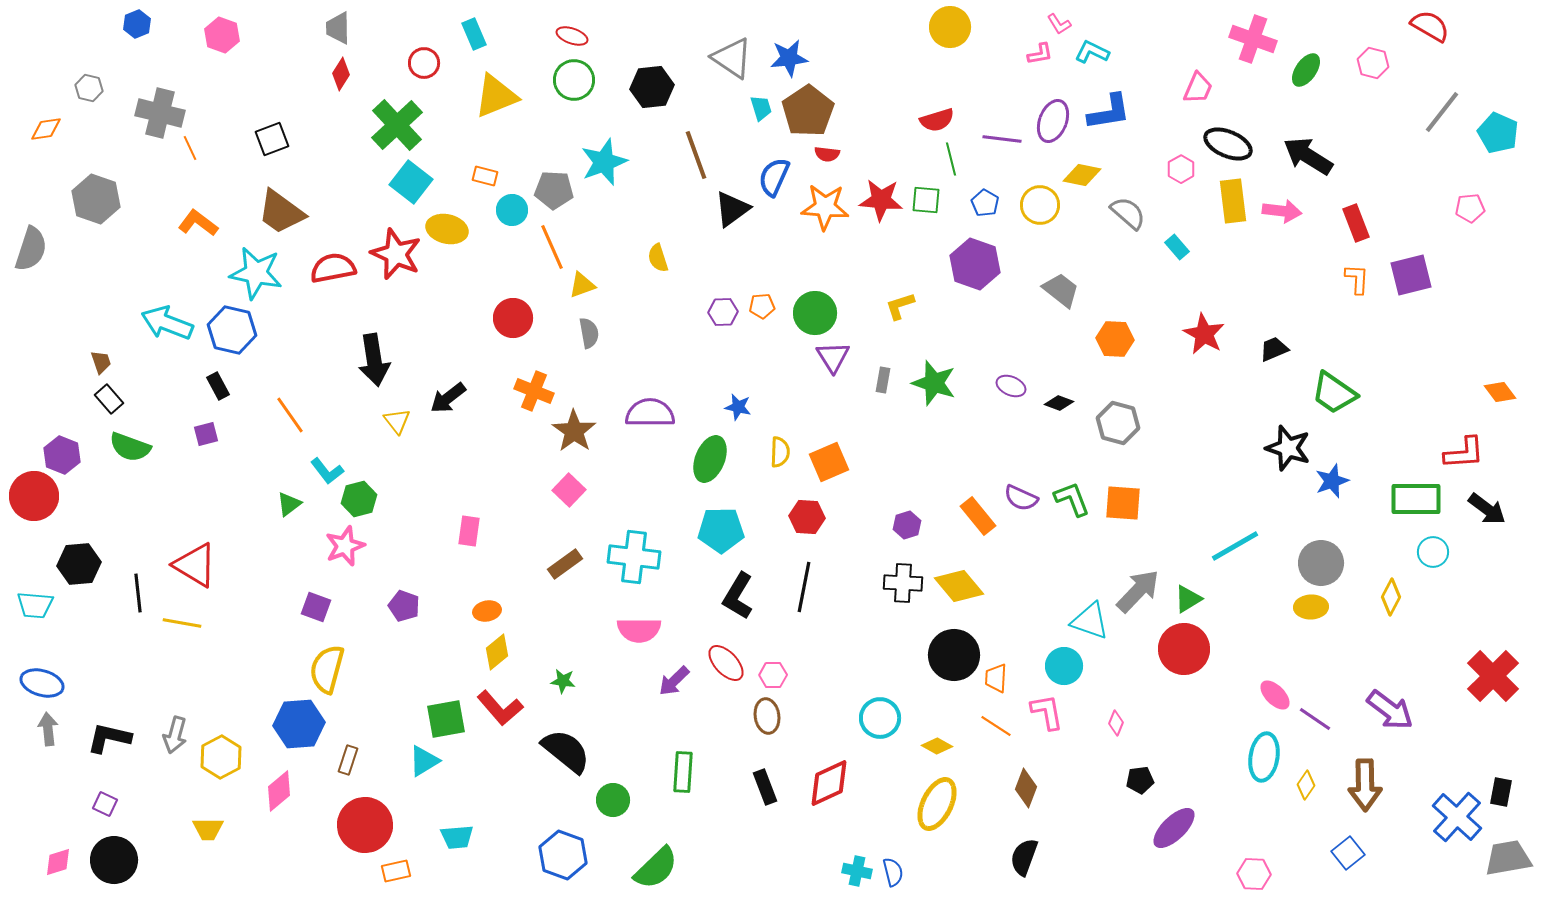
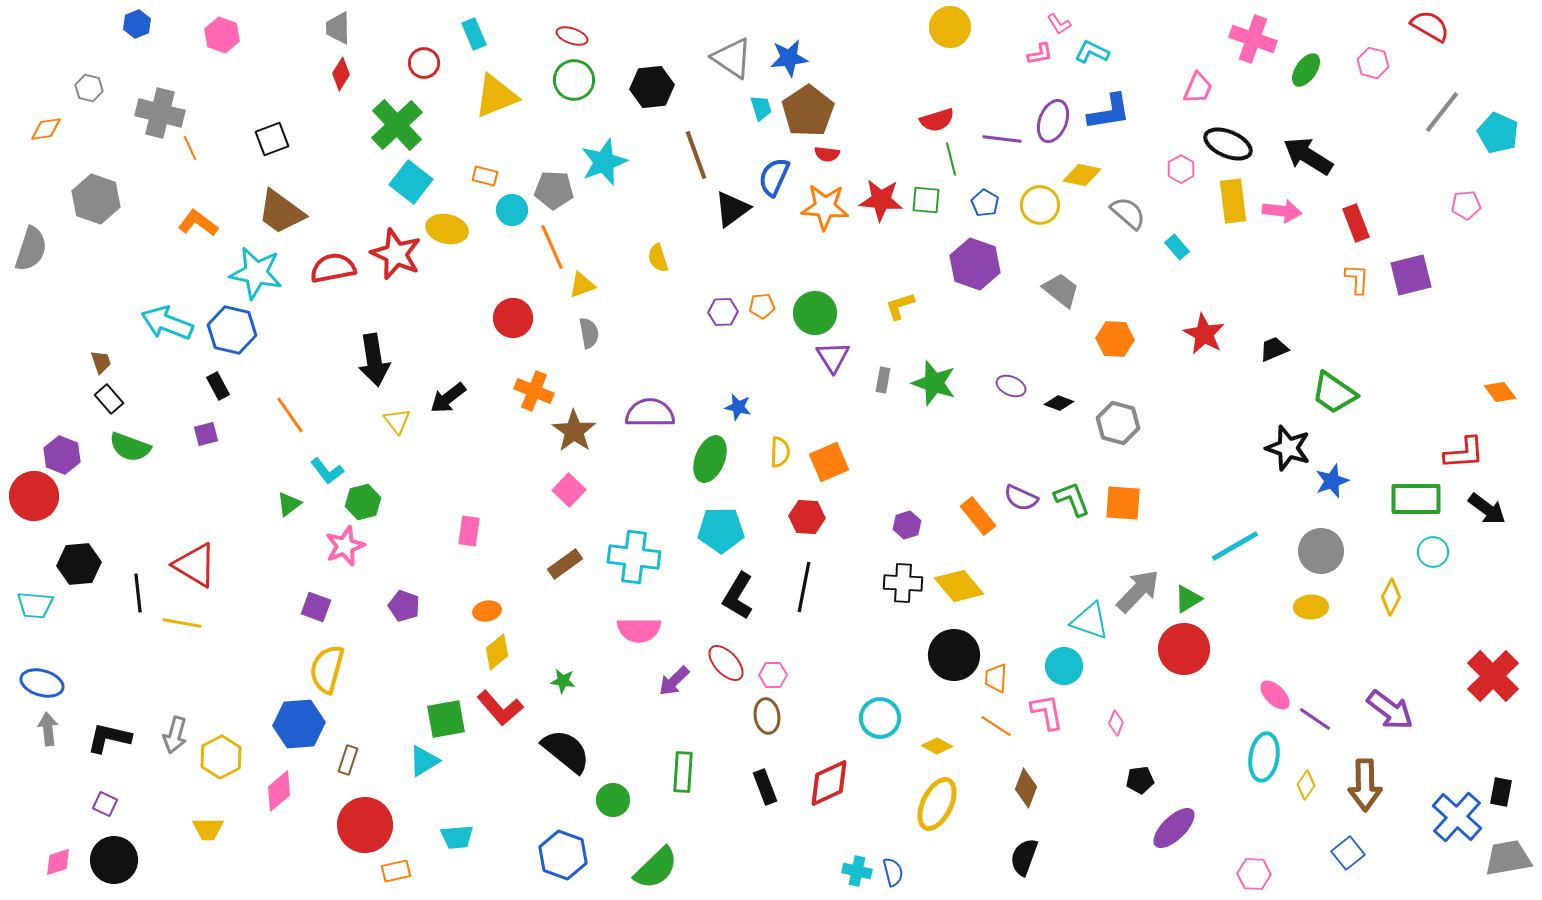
pink pentagon at (1470, 208): moved 4 px left, 3 px up
green hexagon at (359, 499): moved 4 px right, 3 px down
gray circle at (1321, 563): moved 12 px up
